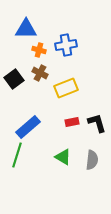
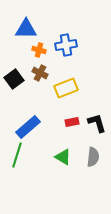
gray semicircle: moved 1 px right, 3 px up
